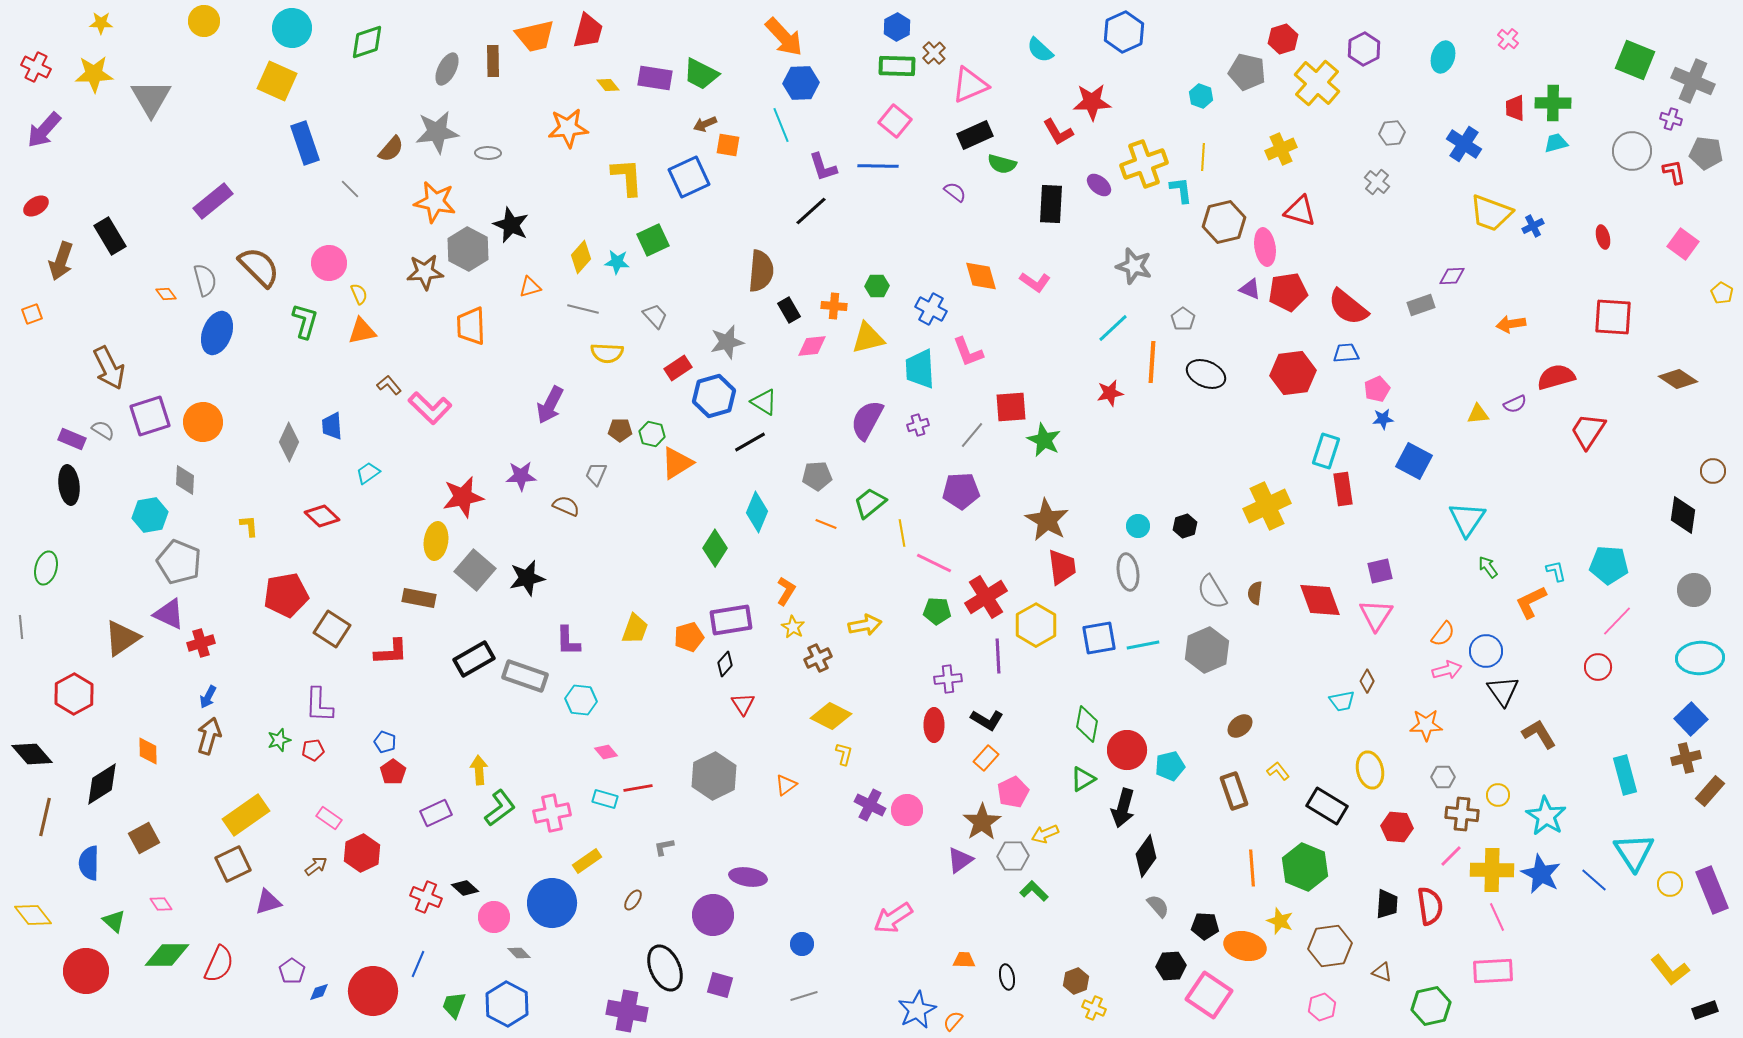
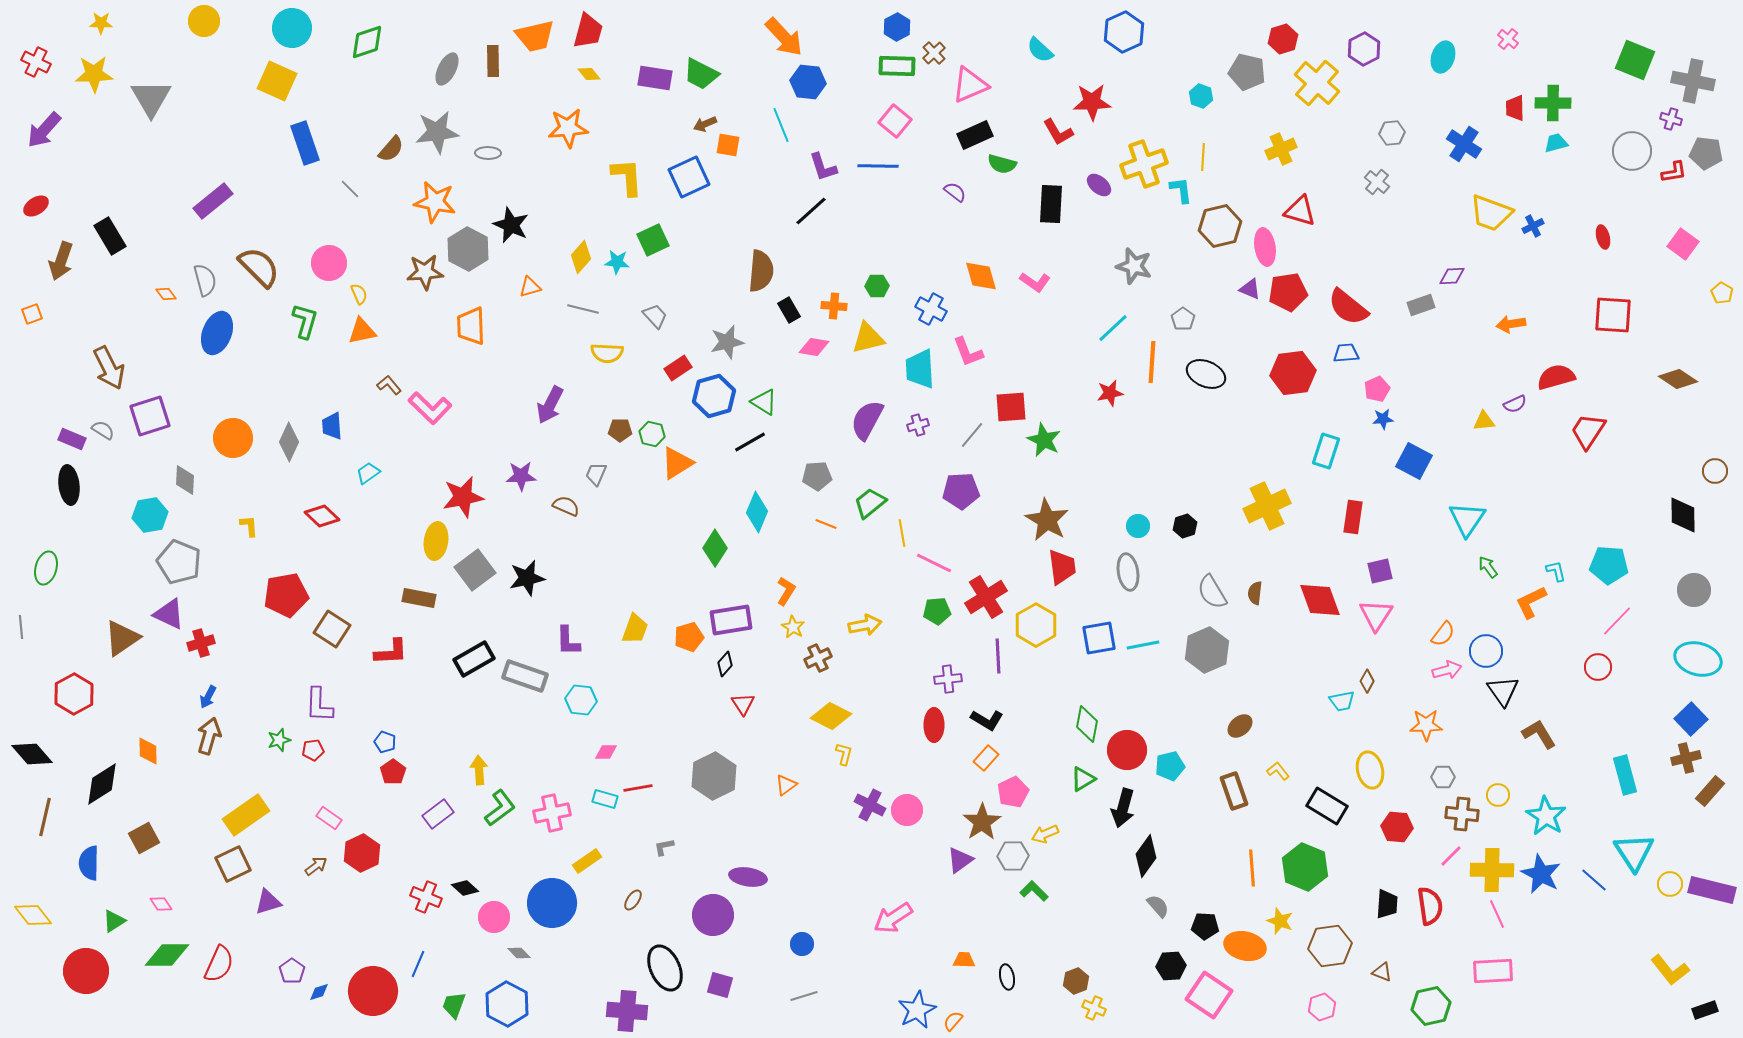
red cross at (36, 67): moved 5 px up
gray cross at (1693, 81): rotated 12 degrees counterclockwise
blue hexagon at (801, 83): moved 7 px right, 1 px up; rotated 8 degrees clockwise
yellow diamond at (608, 85): moved 19 px left, 11 px up
red L-shape at (1674, 172): rotated 92 degrees clockwise
brown hexagon at (1224, 222): moved 4 px left, 4 px down
red square at (1613, 317): moved 2 px up
pink diamond at (812, 346): moved 2 px right, 1 px down; rotated 16 degrees clockwise
yellow triangle at (1478, 414): moved 6 px right, 7 px down
orange circle at (203, 422): moved 30 px right, 16 px down
brown circle at (1713, 471): moved 2 px right
red rectangle at (1343, 489): moved 10 px right, 28 px down; rotated 16 degrees clockwise
black diamond at (1683, 515): rotated 9 degrees counterclockwise
gray square at (475, 570): rotated 12 degrees clockwise
green pentagon at (937, 611): rotated 8 degrees counterclockwise
cyan ellipse at (1700, 658): moved 2 px left, 1 px down; rotated 18 degrees clockwise
pink diamond at (606, 752): rotated 50 degrees counterclockwise
purple rectangle at (436, 813): moved 2 px right, 1 px down; rotated 12 degrees counterclockwise
purple rectangle at (1712, 890): rotated 54 degrees counterclockwise
pink line at (1497, 917): moved 3 px up
green triangle at (114, 921): rotated 45 degrees clockwise
purple cross at (627, 1011): rotated 6 degrees counterclockwise
